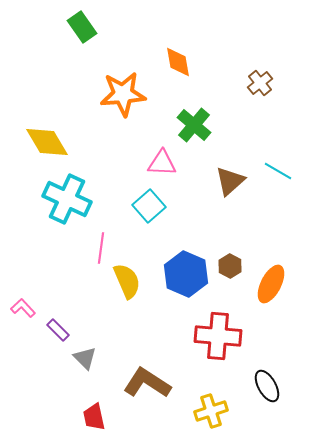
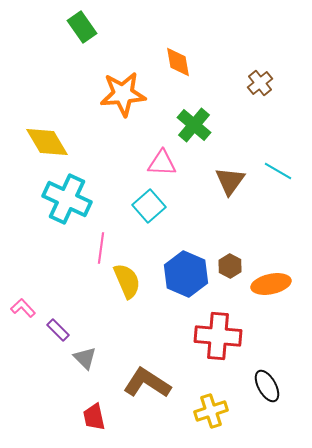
brown triangle: rotated 12 degrees counterclockwise
orange ellipse: rotated 51 degrees clockwise
